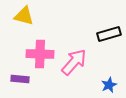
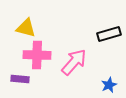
yellow triangle: moved 2 px right, 12 px down
pink cross: moved 3 px left, 1 px down
